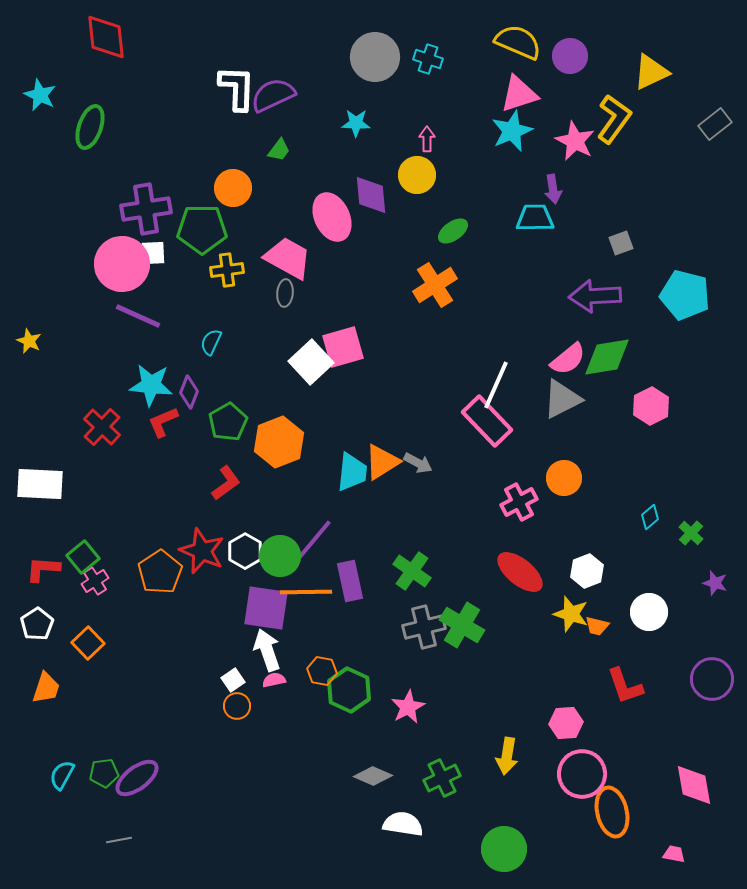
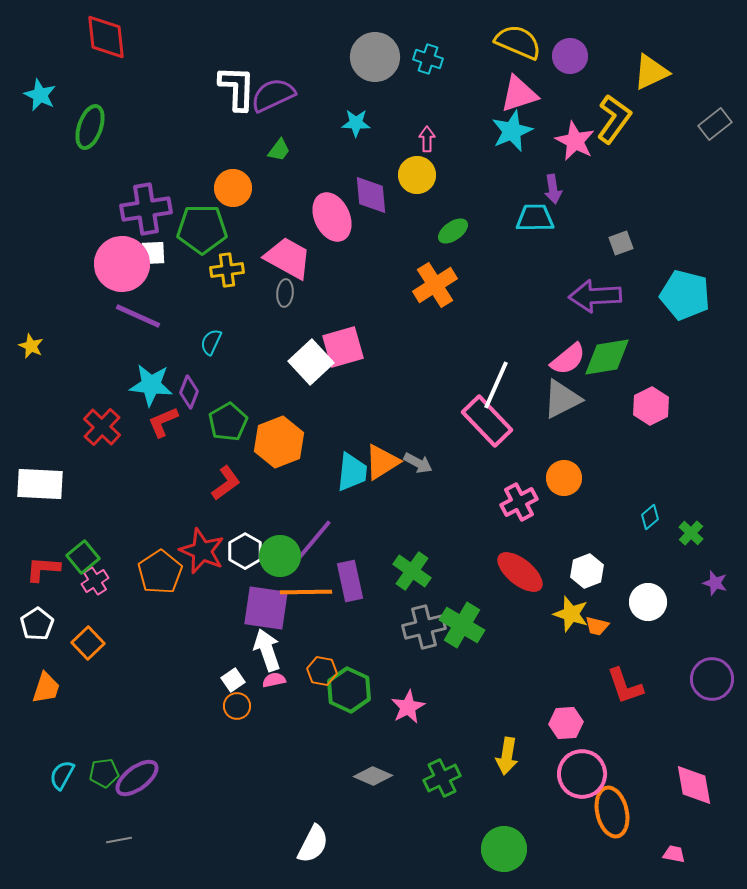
yellow star at (29, 341): moved 2 px right, 5 px down
white circle at (649, 612): moved 1 px left, 10 px up
white semicircle at (403, 824): moved 90 px left, 20 px down; rotated 108 degrees clockwise
